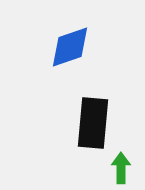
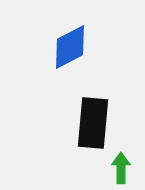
blue diamond: rotated 9 degrees counterclockwise
